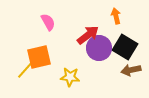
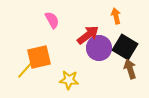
pink semicircle: moved 4 px right, 2 px up
brown arrow: moved 1 px left, 1 px up; rotated 84 degrees clockwise
yellow star: moved 1 px left, 3 px down
